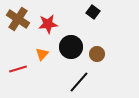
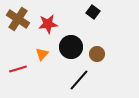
black line: moved 2 px up
